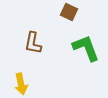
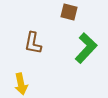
brown square: rotated 12 degrees counterclockwise
green L-shape: rotated 64 degrees clockwise
